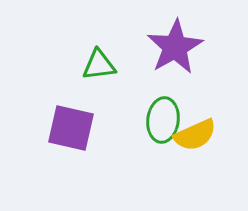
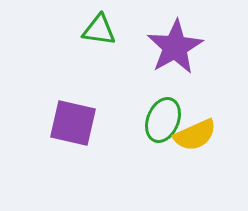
green triangle: moved 35 px up; rotated 15 degrees clockwise
green ellipse: rotated 15 degrees clockwise
purple square: moved 2 px right, 5 px up
